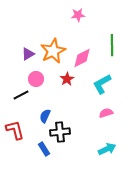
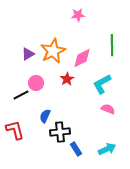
pink circle: moved 4 px down
pink semicircle: moved 2 px right, 4 px up; rotated 40 degrees clockwise
blue rectangle: moved 32 px right
